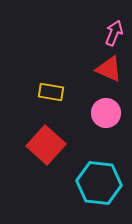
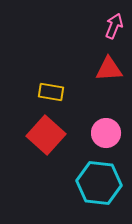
pink arrow: moved 7 px up
red triangle: rotated 28 degrees counterclockwise
pink circle: moved 20 px down
red square: moved 10 px up
